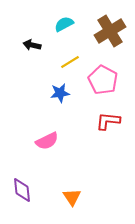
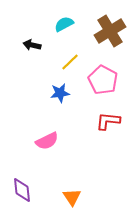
yellow line: rotated 12 degrees counterclockwise
